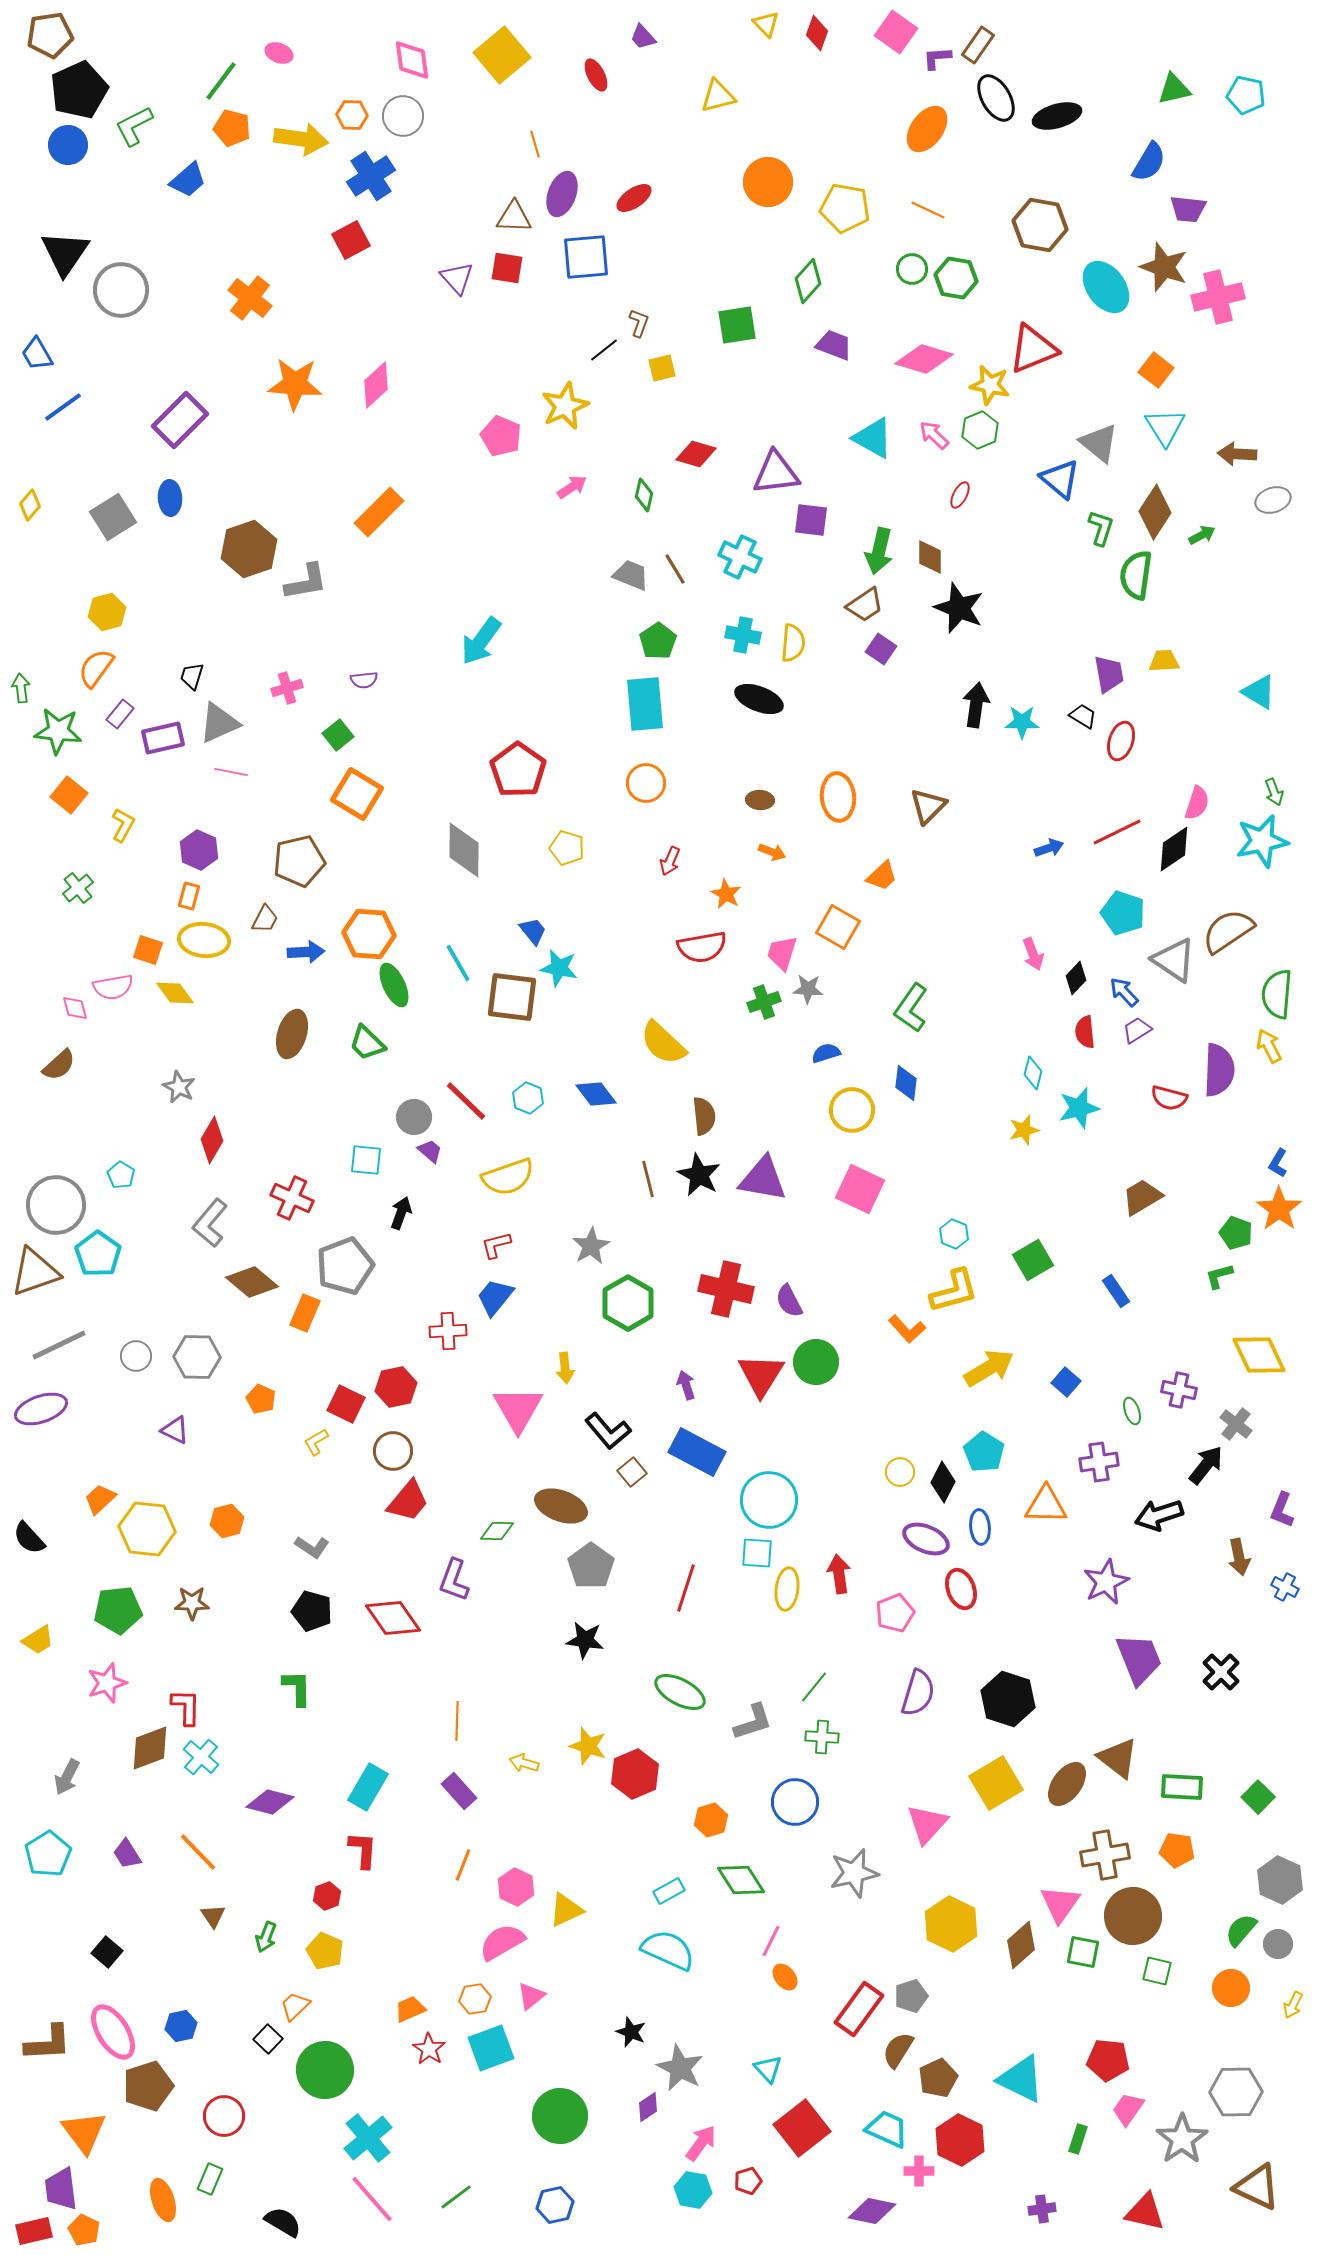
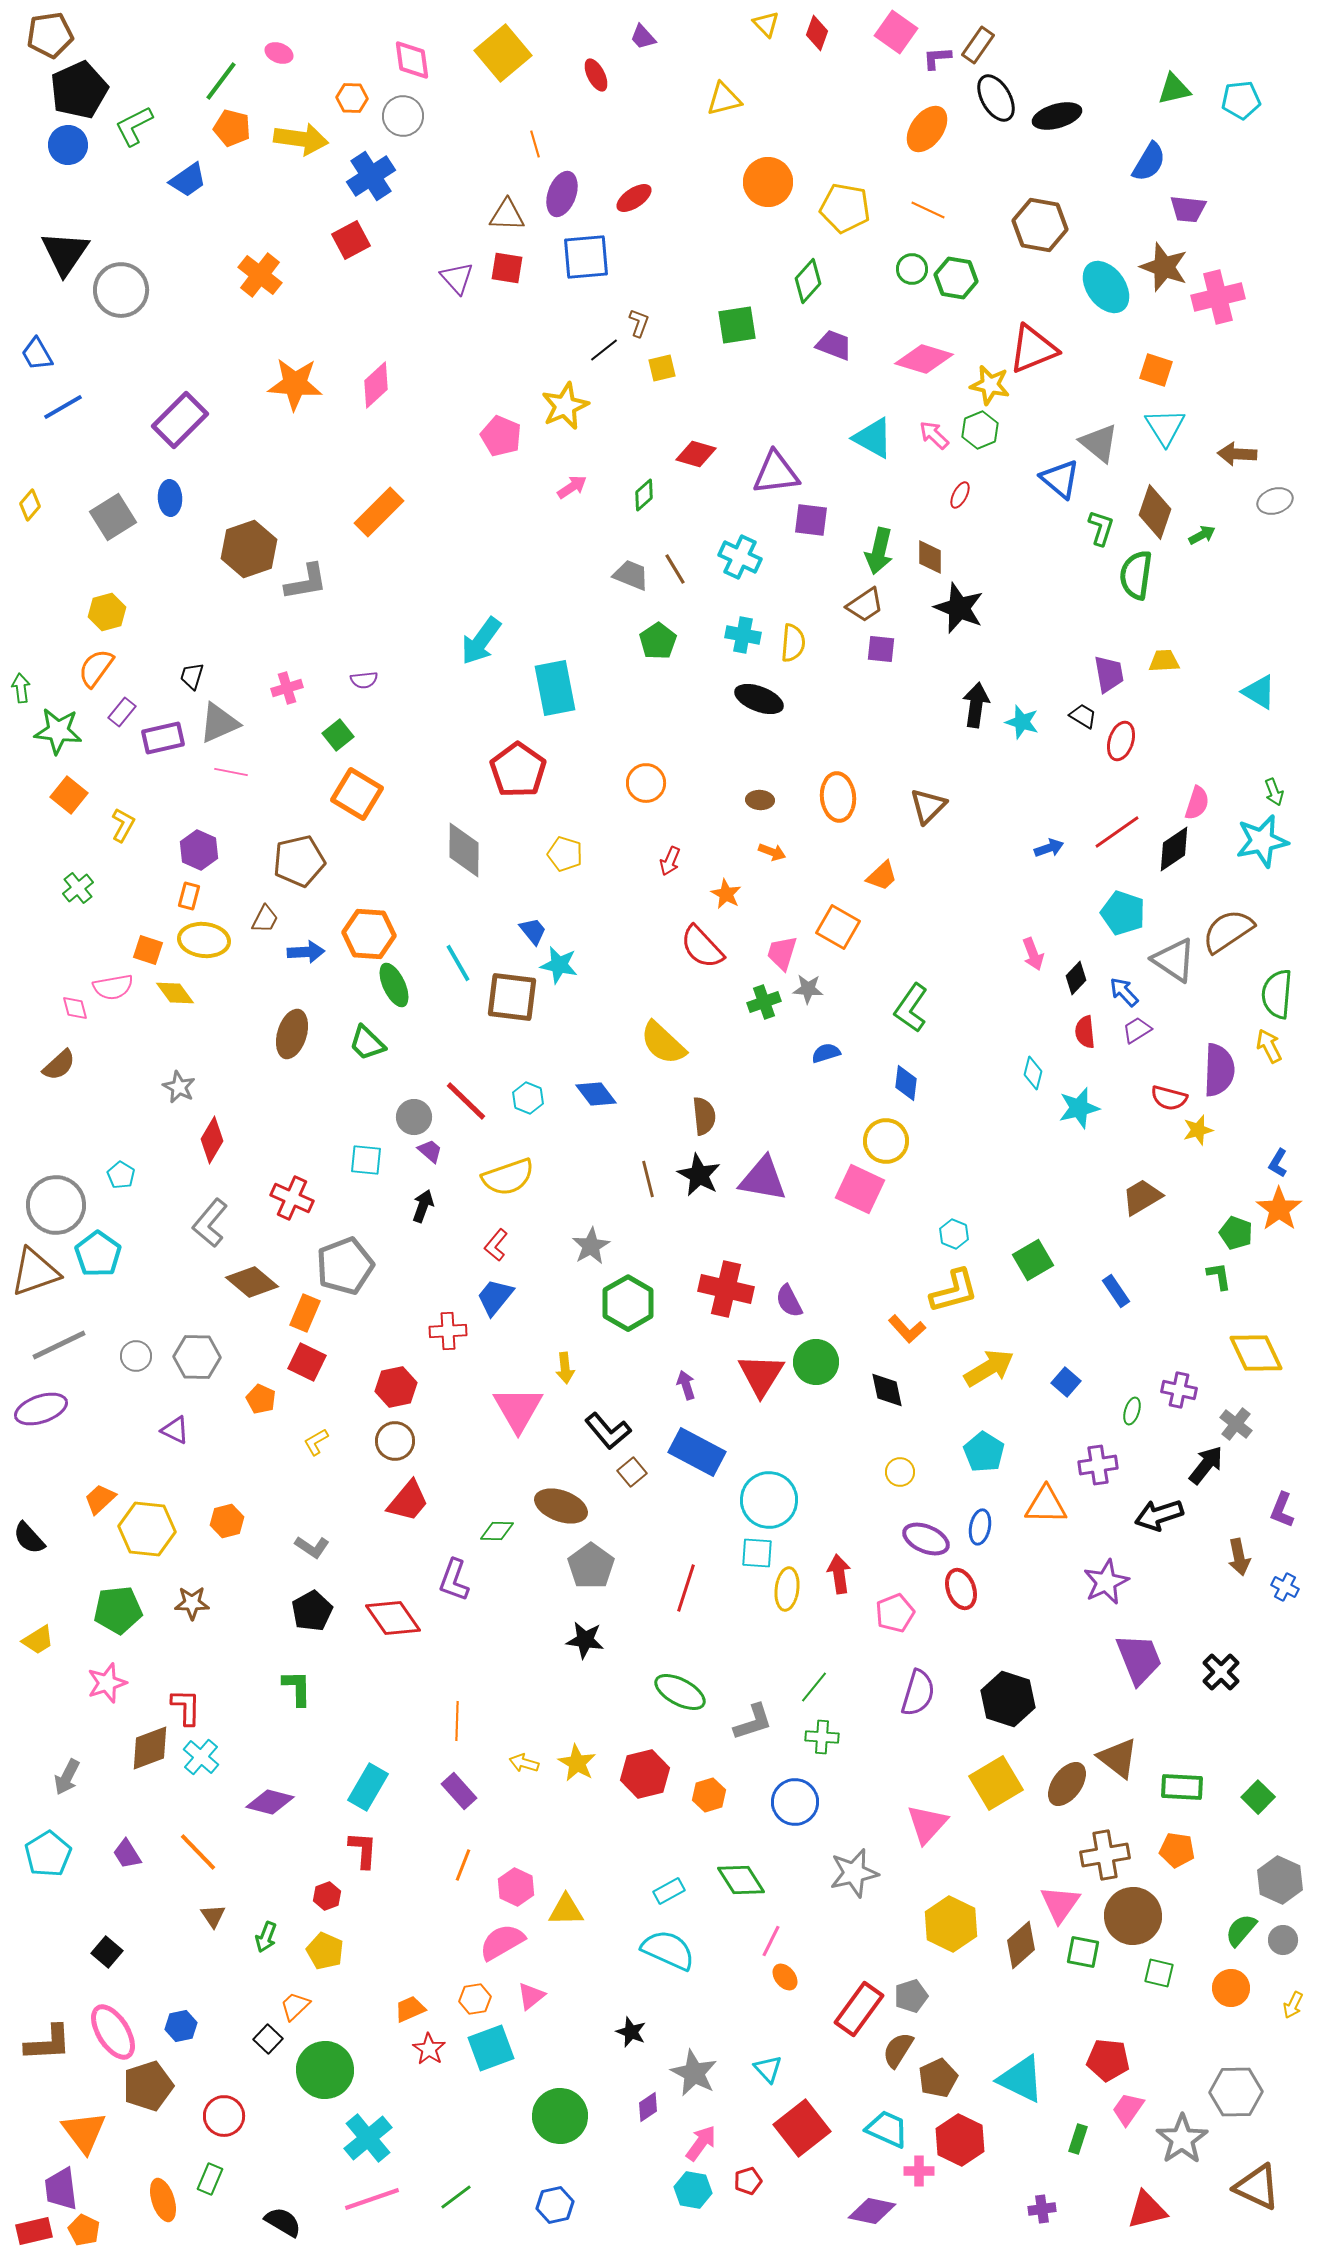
yellow square at (502, 55): moved 1 px right, 2 px up
cyan pentagon at (1246, 95): moved 5 px left, 5 px down; rotated 18 degrees counterclockwise
yellow triangle at (718, 96): moved 6 px right, 3 px down
orange hexagon at (352, 115): moved 17 px up
blue trapezoid at (188, 180): rotated 6 degrees clockwise
brown triangle at (514, 217): moved 7 px left, 2 px up
orange cross at (250, 298): moved 10 px right, 23 px up
orange square at (1156, 370): rotated 20 degrees counterclockwise
blue line at (63, 407): rotated 6 degrees clockwise
green diamond at (644, 495): rotated 36 degrees clockwise
gray ellipse at (1273, 500): moved 2 px right, 1 px down
brown diamond at (1155, 512): rotated 14 degrees counterclockwise
purple square at (881, 649): rotated 28 degrees counterclockwise
cyan rectangle at (645, 704): moved 90 px left, 16 px up; rotated 6 degrees counterclockwise
purple rectangle at (120, 714): moved 2 px right, 2 px up
cyan star at (1022, 722): rotated 16 degrees clockwise
red line at (1117, 832): rotated 9 degrees counterclockwise
yellow pentagon at (567, 848): moved 2 px left, 6 px down
red semicircle at (702, 947): rotated 57 degrees clockwise
cyan star at (559, 968): moved 3 px up
yellow circle at (852, 1110): moved 34 px right, 31 px down
yellow star at (1024, 1130): moved 174 px right
black arrow at (401, 1213): moved 22 px right, 7 px up
red L-shape at (496, 1245): rotated 36 degrees counterclockwise
green L-shape at (1219, 1276): rotated 96 degrees clockwise
yellow diamond at (1259, 1355): moved 3 px left, 2 px up
red square at (346, 1404): moved 39 px left, 42 px up
green ellipse at (1132, 1411): rotated 36 degrees clockwise
brown circle at (393, 1451): moved 2 px right, 10 px up
purple cross at (1099, 1462): moved 1 px left, 3 px down
black diamond at (943, 1482): moved 56 px left, 92 px up; rotated 39 degrees counterclockwise
blue ellipse at (980, 1527): rotated 16 degrees clockwise
black pentagon at (312, 1611): rotated 27 degrees clockwise
yellow star at (588, 1746): moved 11 px left, 17 px down; rotated 12 degrees clockwise
red hexagon at (635, 1774): moved 10 px right; rotated 9 degrees clockwise
orange hexagon at (711, 1820): moved 2 px left, 25 px up
yellow triangle at (566, 1910): rotated 24 degrees clockwise
gray circle at (1278, 1944): moved 5 px right, 4 px up
green square at (1157, 1971): moved 2 px right, 2 px down
gray star at (680, 2068): moved 14 px right, 5 px down
pink line at (372, 2199): rotated 68 degrees counterclockwise
red triangle at (1145, 2212): moved 2 px right, 2 px up; rotated 27 degrees counterclockwise
